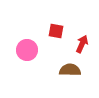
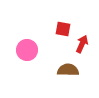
red square: moved 7 px right, 2 px up
brown semicircle: moved 2 px left
